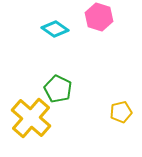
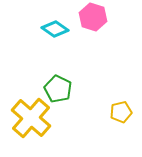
pink hexagon: moved 6 px left
